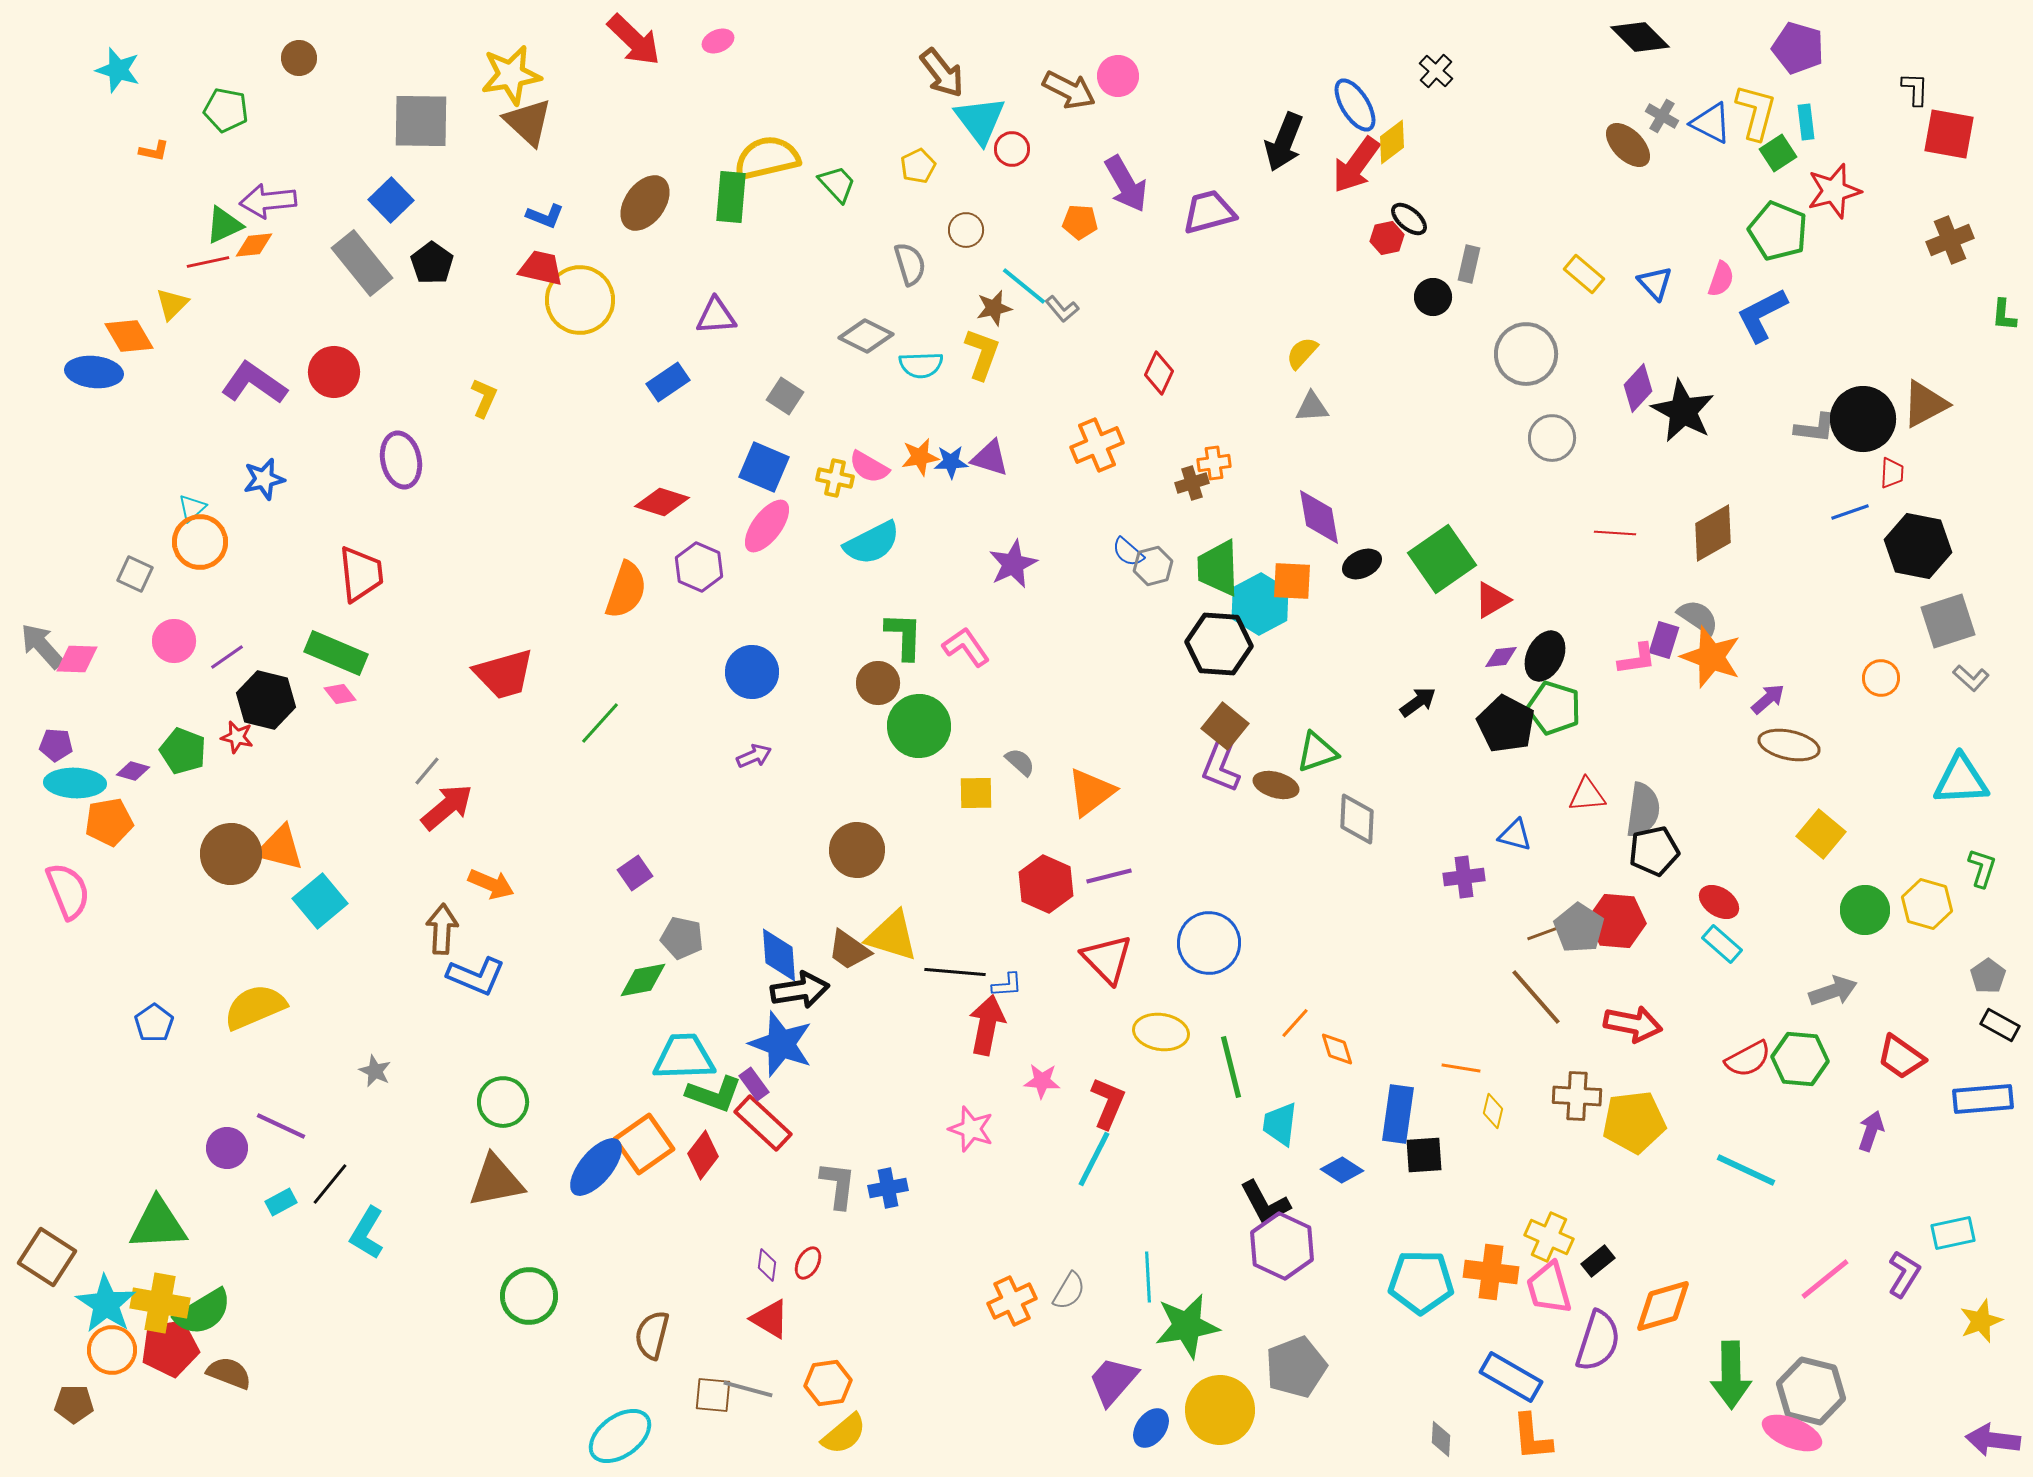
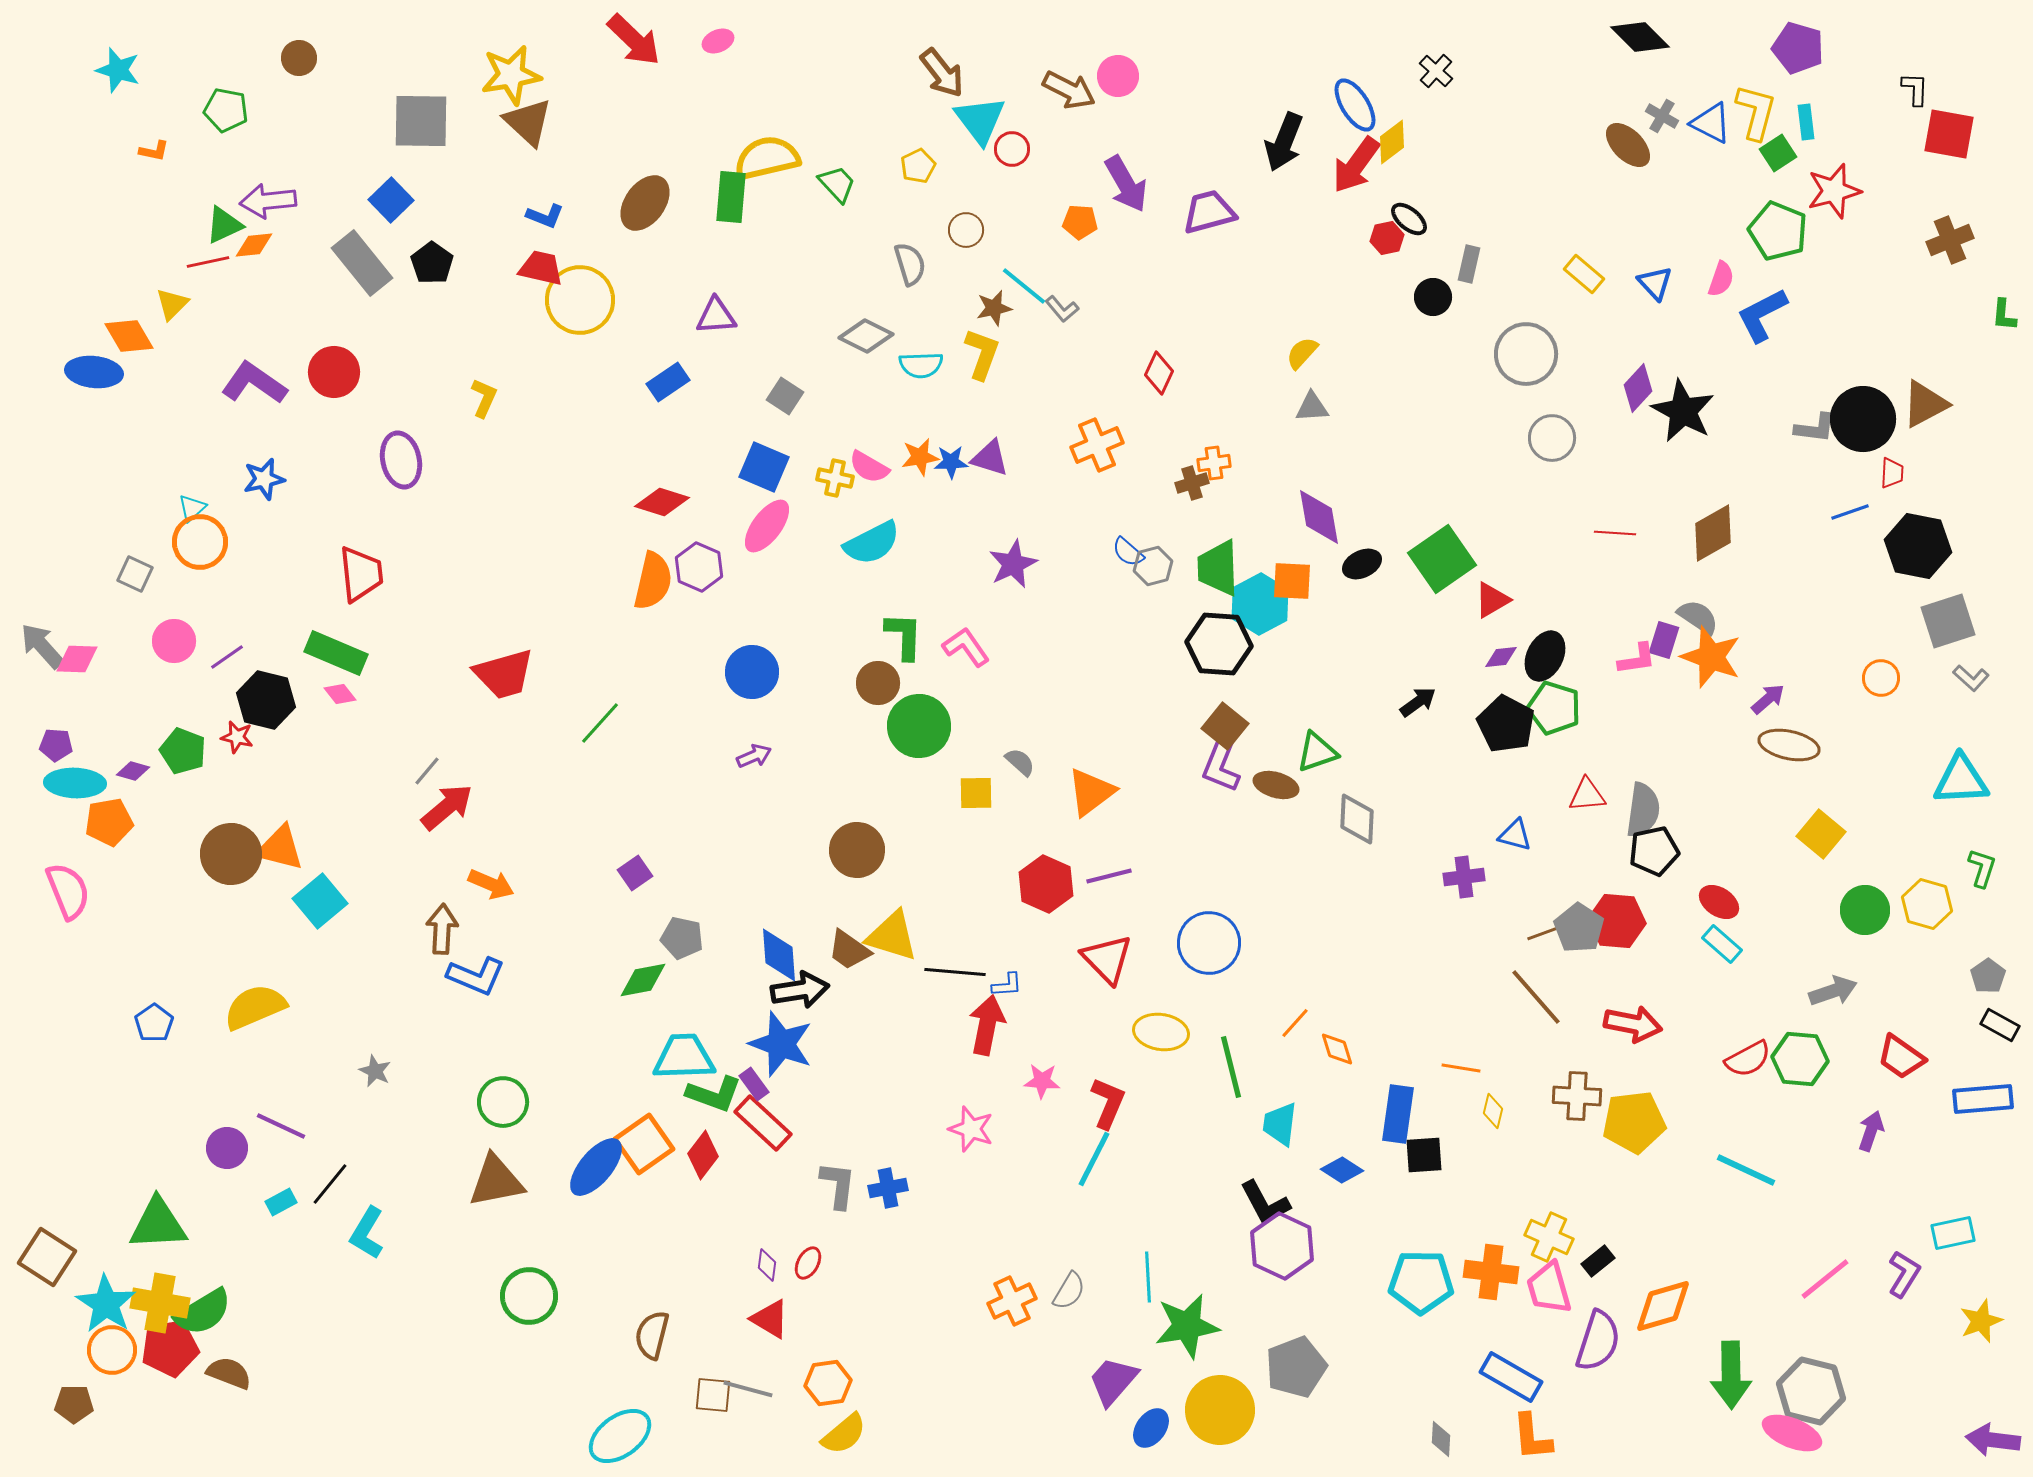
orange semicircle at (626, 590): moved 27 px right, 9 px up; rotated 6 degrees counterclockwise
